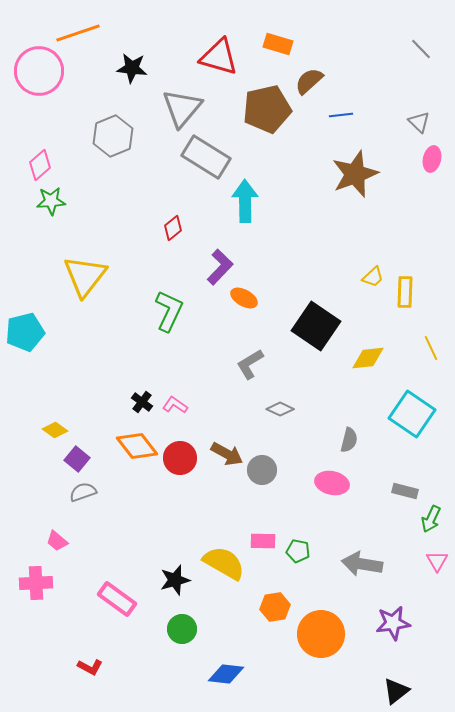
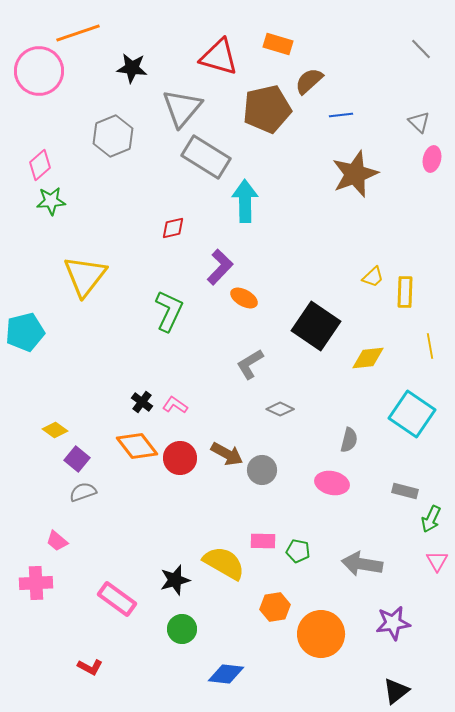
red diamond at (173, 228): rotated 25 degrees clockwise
yellow line at (431, 348): moved 1 px left, 2 px up; rotated 15 degrees clockwise
